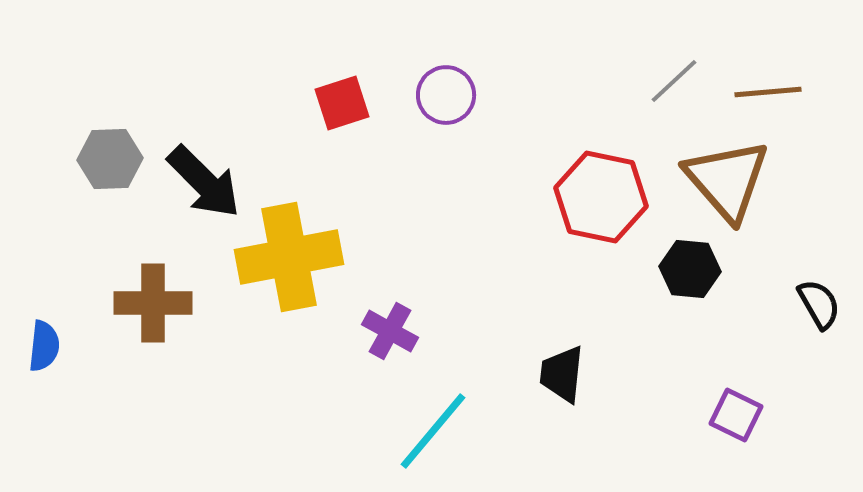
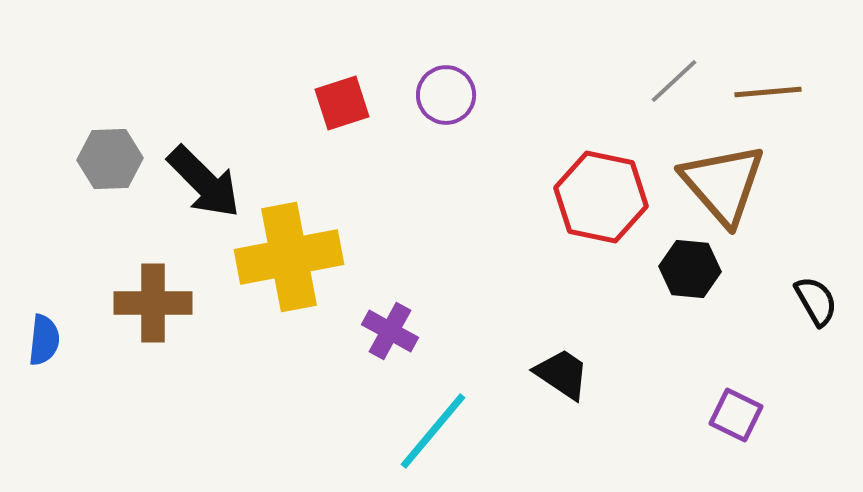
brown triangle: moved 4 px left, 4 px down
black semicircle: moved 3 px left, 3 px up
blue semicircle: moved 6 px up
black trapezoid: rotated 118 degrees clockwise
